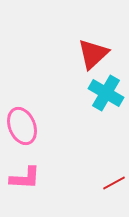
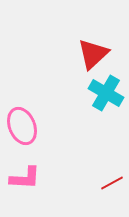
red line: moved 2 px left
